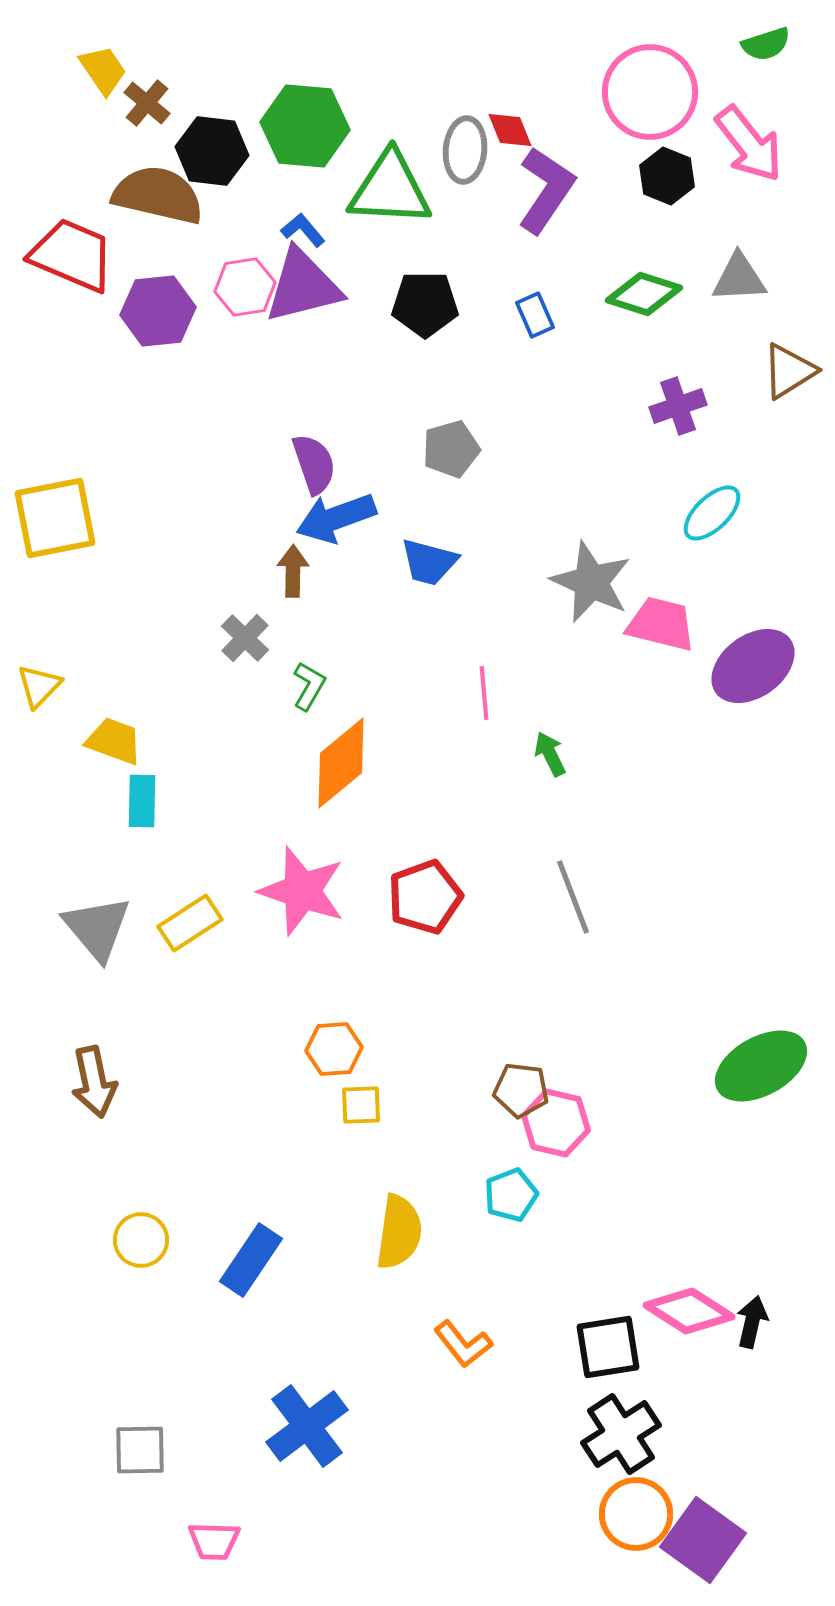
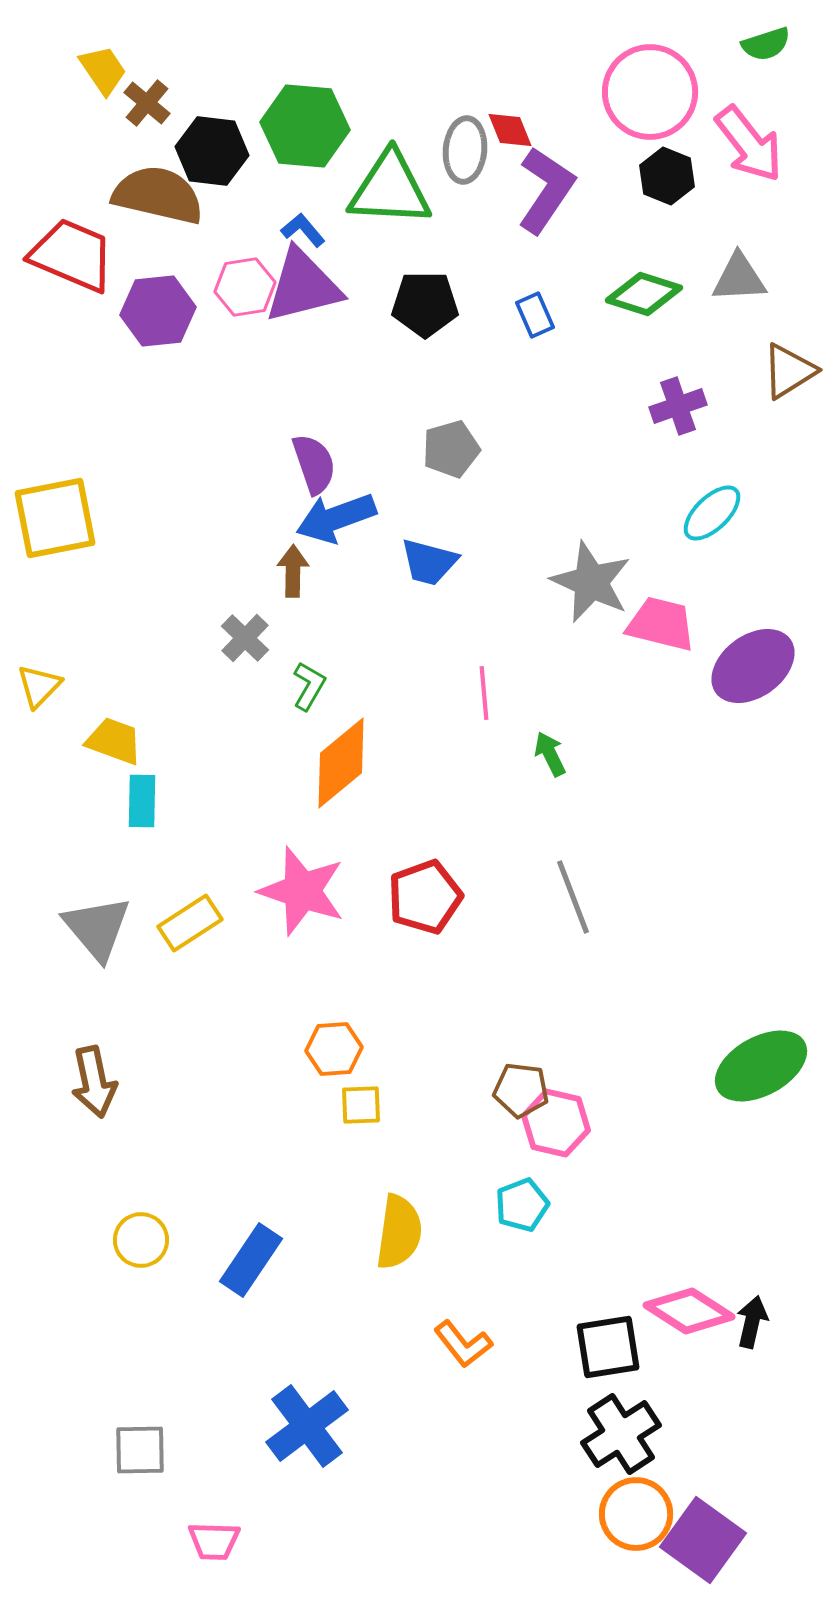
cyan pentagon at (511, 1195): moved 11 px right, 10 px down
